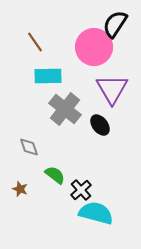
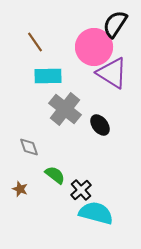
purple triangle: moved 16 px up; rotated 28 degrees counterclockwise
